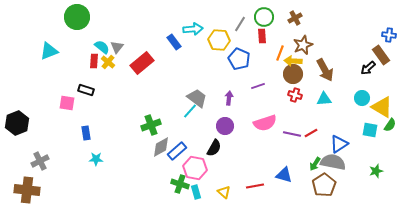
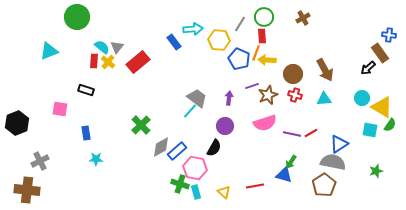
brown cross at (295, 18): moved 8 px right
brown star at (303, 45): moved 35 px left, 50 px down
orange line at (280, 53): moved 24 px left
brown rectangle at (381, 55): moved 1 px left, 2 px up
yellow arrow at (293, 61): moved 26 px left, 1 px up
red rectangle at (142, 63): moved 4 px left, 1 px up
purple line at (258, 86): moved 6 px left
pink square at (67, 103): moved 7 px left, 6 px down
green cross at (151, 125): moved 10 px left; rotated 24 degrees counterclockwise
green arrow at (315, 164): moved 24 px left, 2 px up
